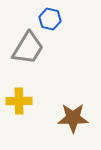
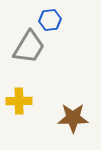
blue hexagon: moved 1 px down; rotated 20 degrees counterclockwise
gray trapezoid: moved 1 px right, 1 px up
